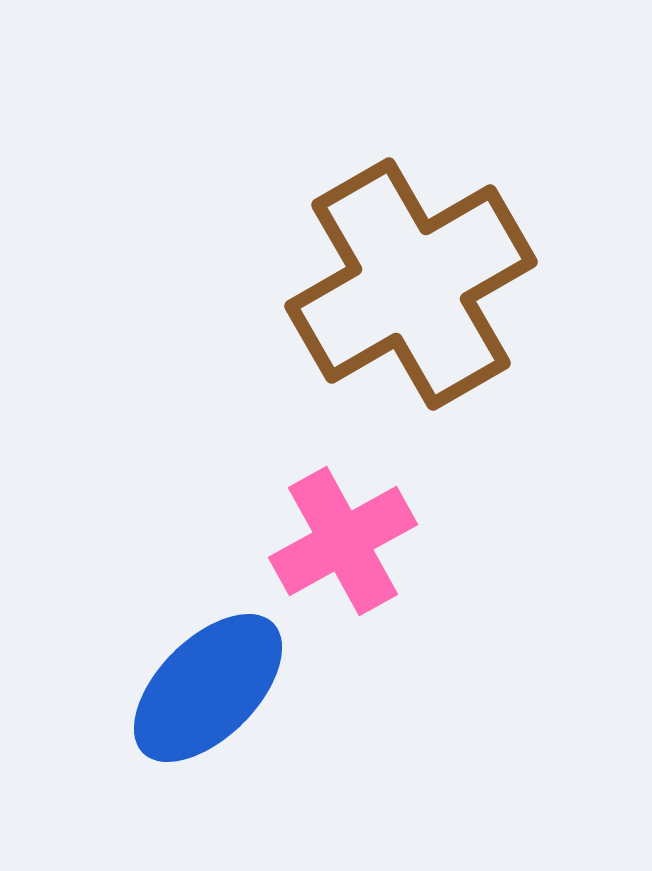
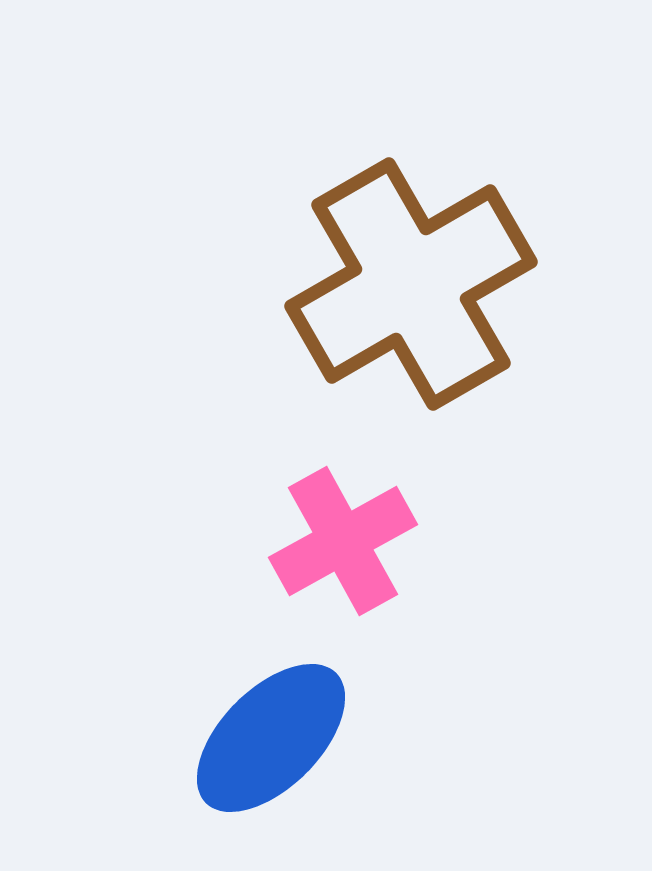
blue ellipse: moved 63 px right, 50 px down
